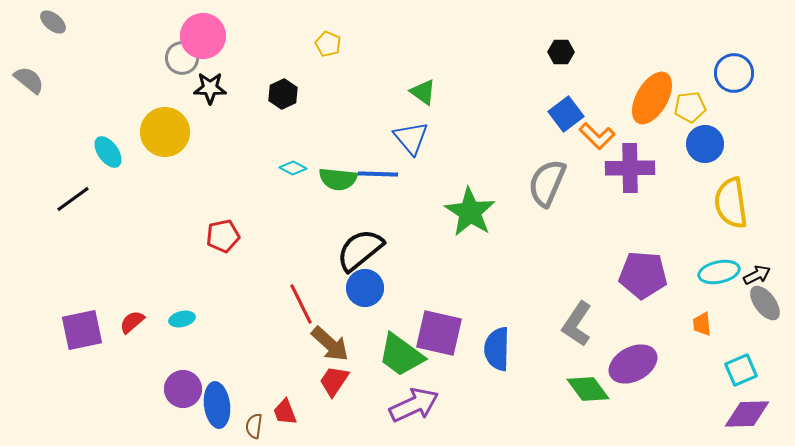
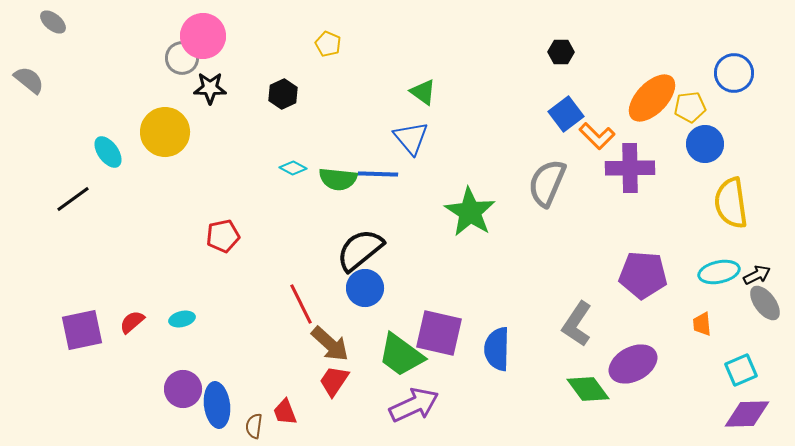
orange ellipse at (652, 98): rotated 14 degrees clockwise
